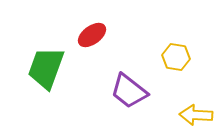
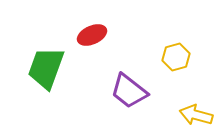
red ellipse: rotated 12 degrees clockwise
yellow hexagon: rotated 24 degrees counterclockwise
yellow arrow: rotated 12 degrees clockwise
